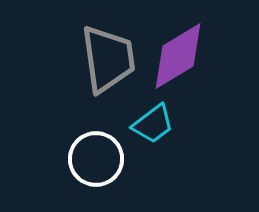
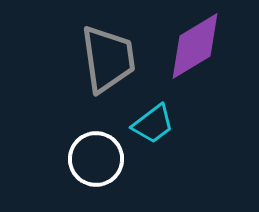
purple diamond: moved 17 px right, 10 px up
